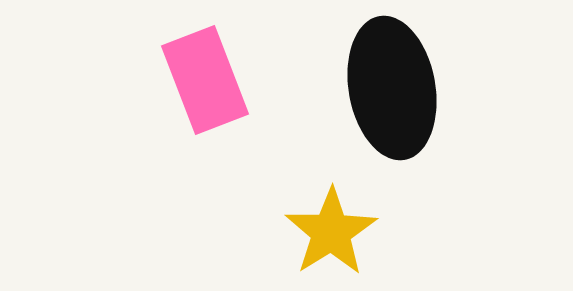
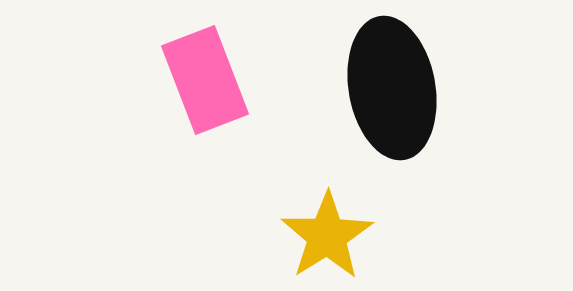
yellow star: moved 4 px left, 4 px down
